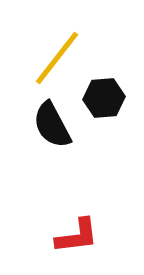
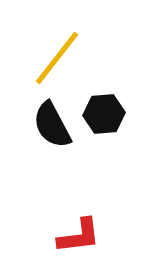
black hexagon: moved 16 px down
red L-shape: moved 2 px right
